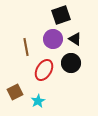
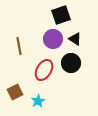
brown line: moved 7 px left, 1 px up
